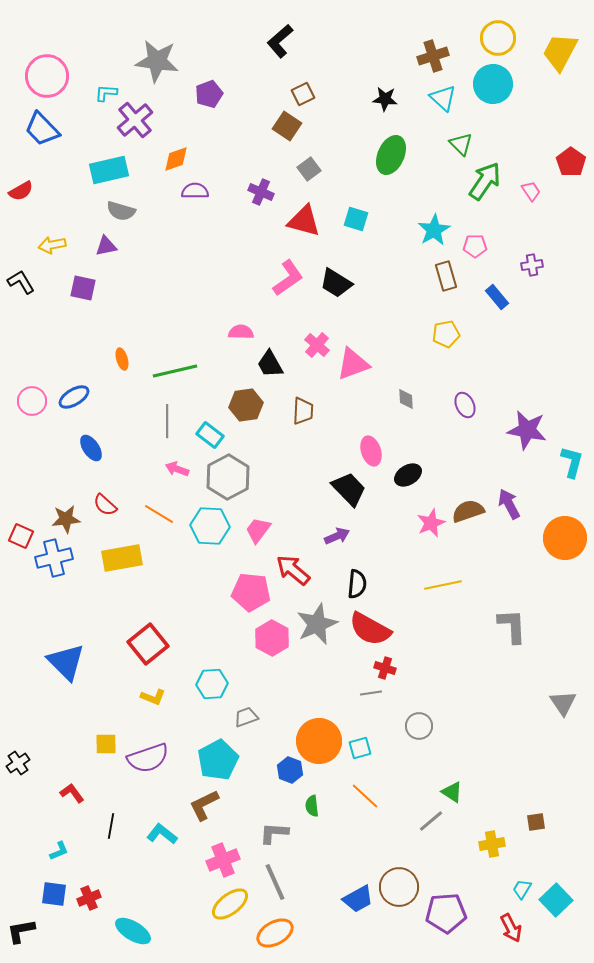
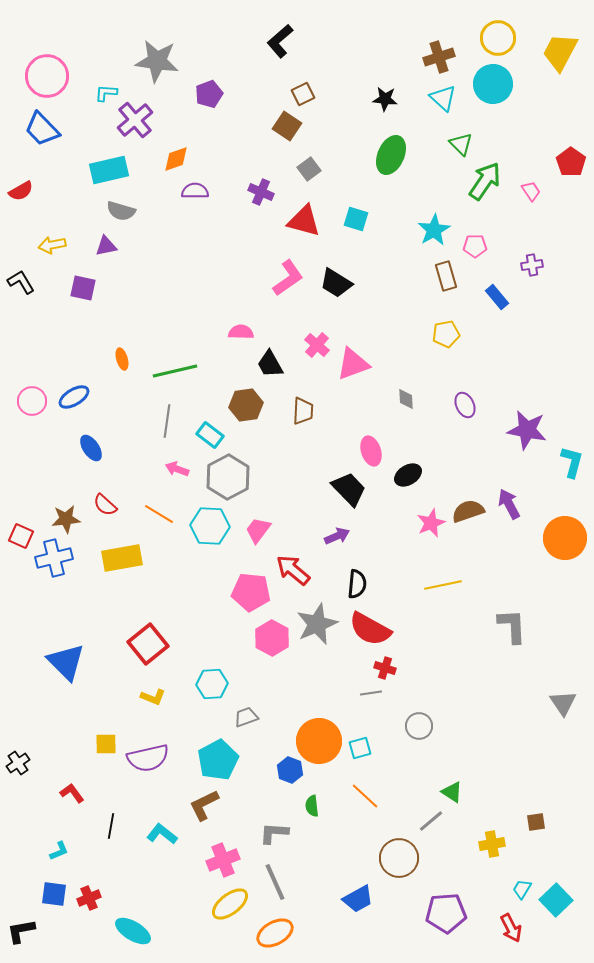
brown cross at (433, 56): moved 6 px right, 1 px down
gray line at (167, 421): rotated 8 degrees clockwise
purple semicircle at (148, 758): rotated 6 degrees clockwise
brown circle at (399, 887): moved 29 px up
